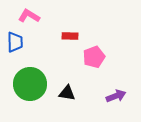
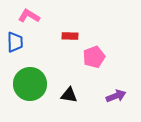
black triangle: moved 2 px right, 2 px down
